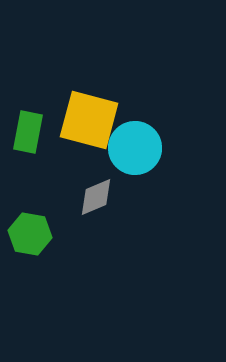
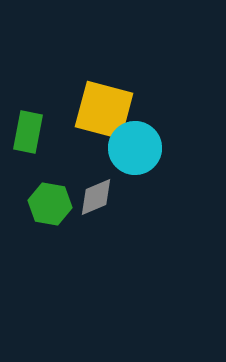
yellow square: moved 15 px right, 10 px up
green hexagon: moved 20 px right, 30 px up
